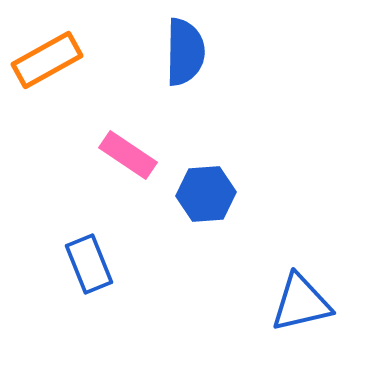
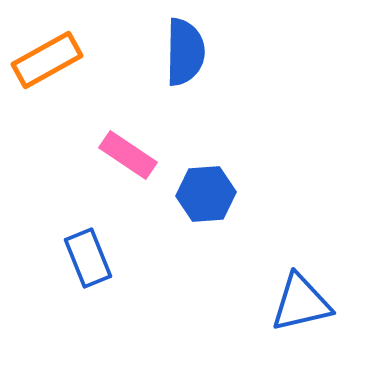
blue rectangle: moved 1 px left, 6 px up
